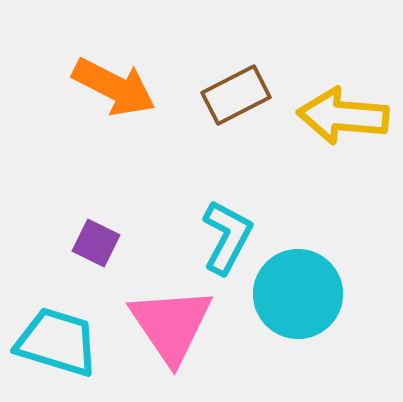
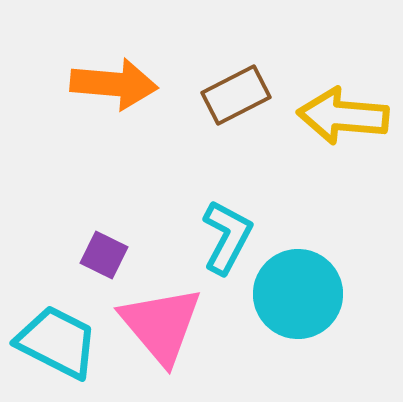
orange arrow: moved 3 px up; rotated 22 degrees counterclockwise
purple square: moved 8 px right, 12 px down
pink triangle: moved 10 px left; rotated 6 degrees counterclockwise
cyan trapezoid: rotated 10 degrees clockwise
